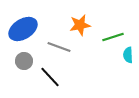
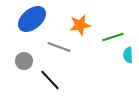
blue ellipse: moved 9 px right, 10 px up; rotated 8 degrees counterclockwise
black line: moved 3 px down
